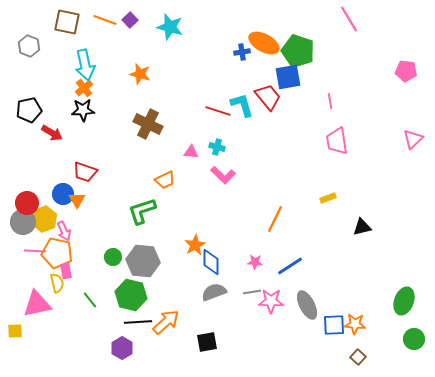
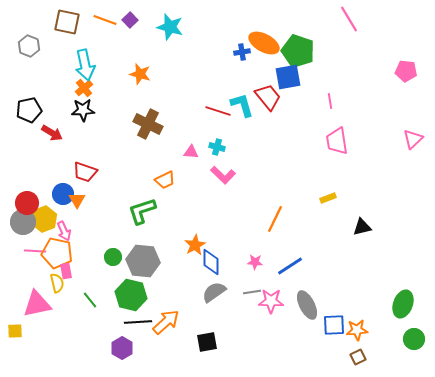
gray semicircle at (214, 292): rotated 15 degrees counterclockwise
green ellipse at (404, 301): moved 1 px left, 3 px down
orange star at (355, 324): moved 2 px right, 6 px down; rotated 10 degrees counterclockwise
brown square at (358, 357): rotated 21 degrees clockwise
